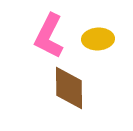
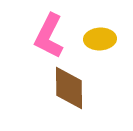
yellow ellipse: moved 2 px right
